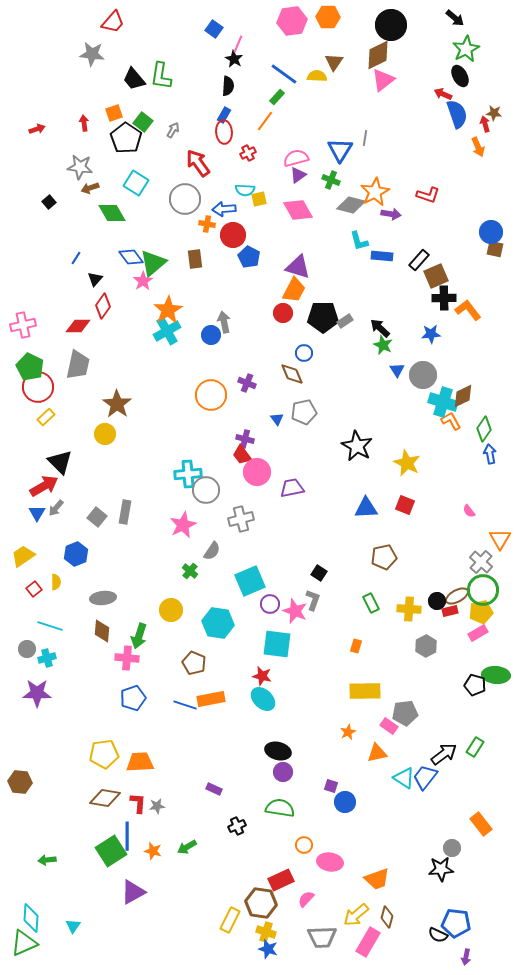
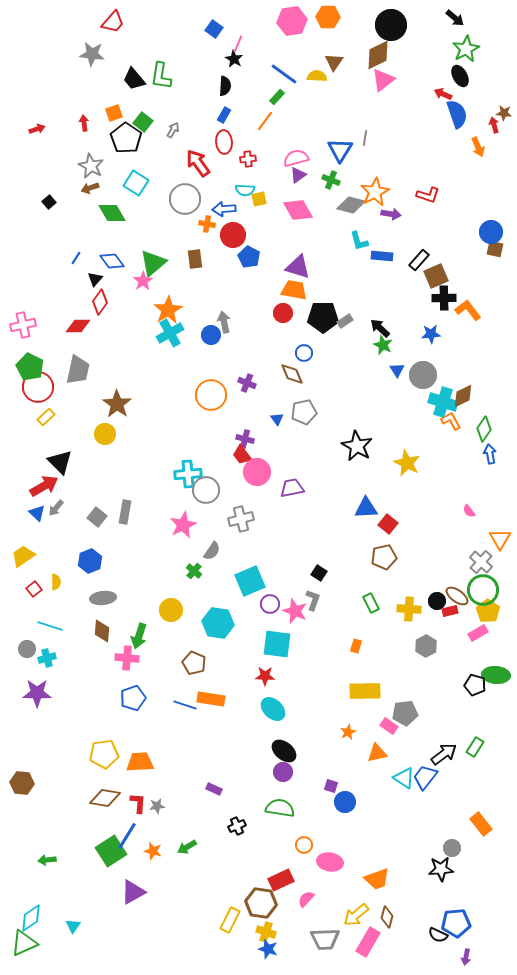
black semicircle at (228, 86): moved 3 px left
brown star at (494, 113): moved 10 px right
red arrow at (485, 124): moved 9 px right, 1 px down
red ellipse at (224, 132): moved 10 px down
red cross at (248, 153): moved 6 px down; rotated 21 degrees clockwise
gray star at (80, 167): moved 11 px right, 1 px up; rotated 20 degrees clockwise
blue diamond at (131, 257): moved 19 px left, 4 px down
orange trapezoid at (294, 290): rotated 108 degrees counterclockwise
red diamond at (103, 306): moved 3 px left, 4 px up
cyan cross at (167, 331): moved 3 px right, 2 px down
gray trapezoid at (78, 365): moved 5 px down
red square at (405, 505): moved 17 px left, 19 px down; rotated 18 degrees clockwise
blue triangle at (37, 513): rotated 18 degrees counterclockwise
blue hexagon at (76, 554): moved 14 px right, 7 px down
green cross at (190, 571): moved 4 px right
brown ellipse at (457, 596): rotated 65 degrees clockwise
yellow pentagon at (481, 612): moved 7 px right, 1 px up; rotated 25 degrees counterclockwise
red star at (262, 676): moved 3 px right; rotated 12 degrees counterclockwise
orange rectangle at (211, 699): rotated 20 degrees clockwise
cyan ellipse at (263, 699): moved 10 px right, 10 px down
black ellipse at (278, 751): moved 6 px right; rotated 25 degrees clockwise
brown hexagon at (20, 782): moved 2 px right, 1 px down
blue line at (127, 836): rotated 32 degrees clockwise
cyan diamond at (31, 918): rotated 52 degrees clockwise
blue pentagon at (456, 923): rotated 12 degrees counterclockwise
gray trapezoid at (322, 937): moved 3 px right, 2 px down
